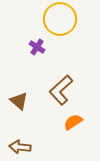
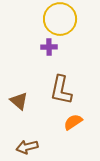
purple cross: moved 12 px right; rotated 35 degrees counterclockwise
brown L-shape: rotated 36 degrees counterclockwise
brown arrow: moved 7 px right; rotated 20 degrees counterclockwise
